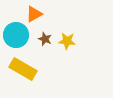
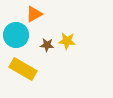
brown star: moved 2 px right, 6 px down; rotated 16 degrees counterclockwise
